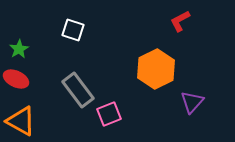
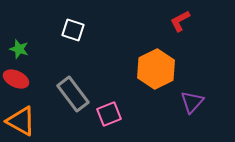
green star: rotated 24 degrees counterclockwise
gray rectangle: moved 5 px left, 4 px down
